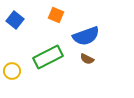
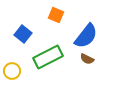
blue square: moved 8 px right, 14 px down
blue semicircle: rotated 32 degrees counterclockwise
